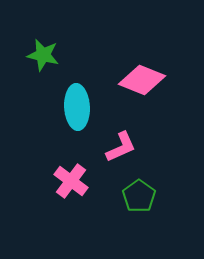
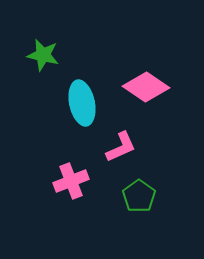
pink diamond: moved 4 px right, 7 px down; rotated 12 degrees clockwise
cyan ellipse: moved 5 px right, 4 px up; rotated 9 degrees counterclockwise
pink cross: rotated 32 degrees clockwise
